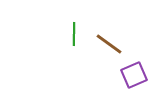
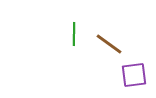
purple square: rotated 16 degrees clockwise
